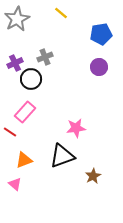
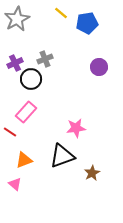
blue pentagon: moved 14 px left, 11 px up
gray cross: moved 2 px down
pink rectangle: moved 1 px right
brown star: moved 1 px left, 3 px up
